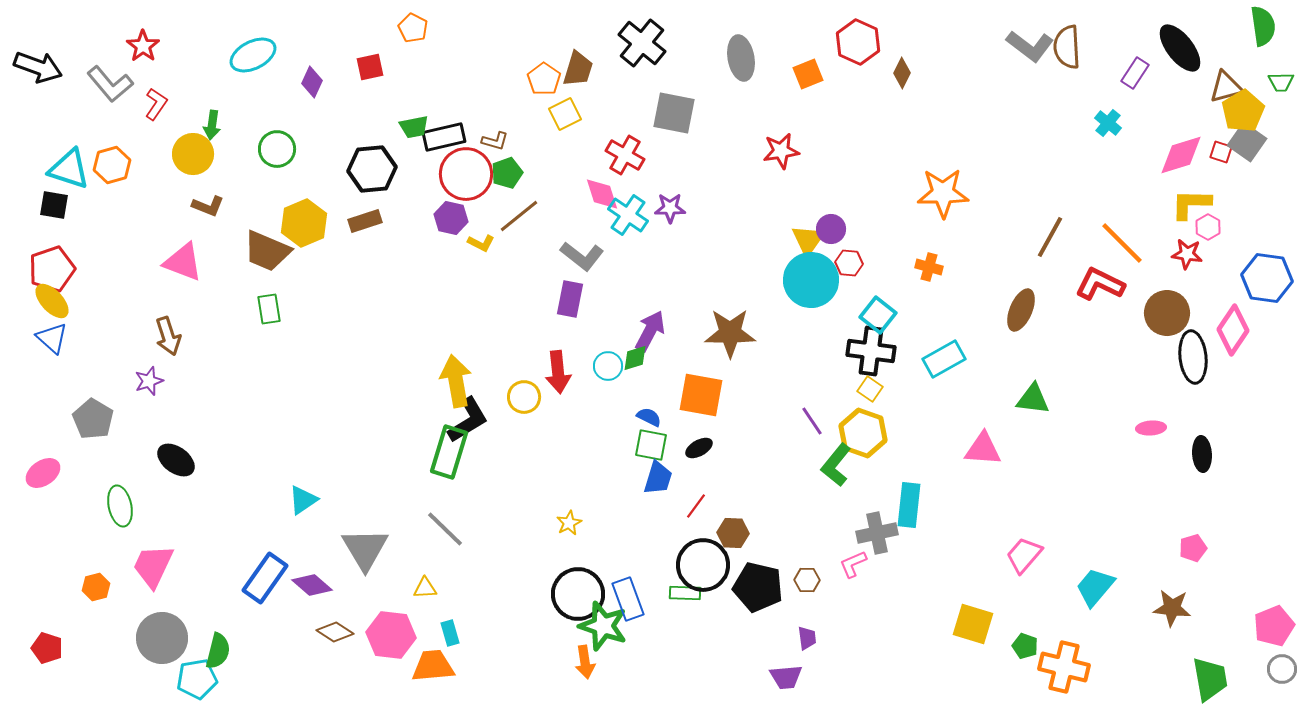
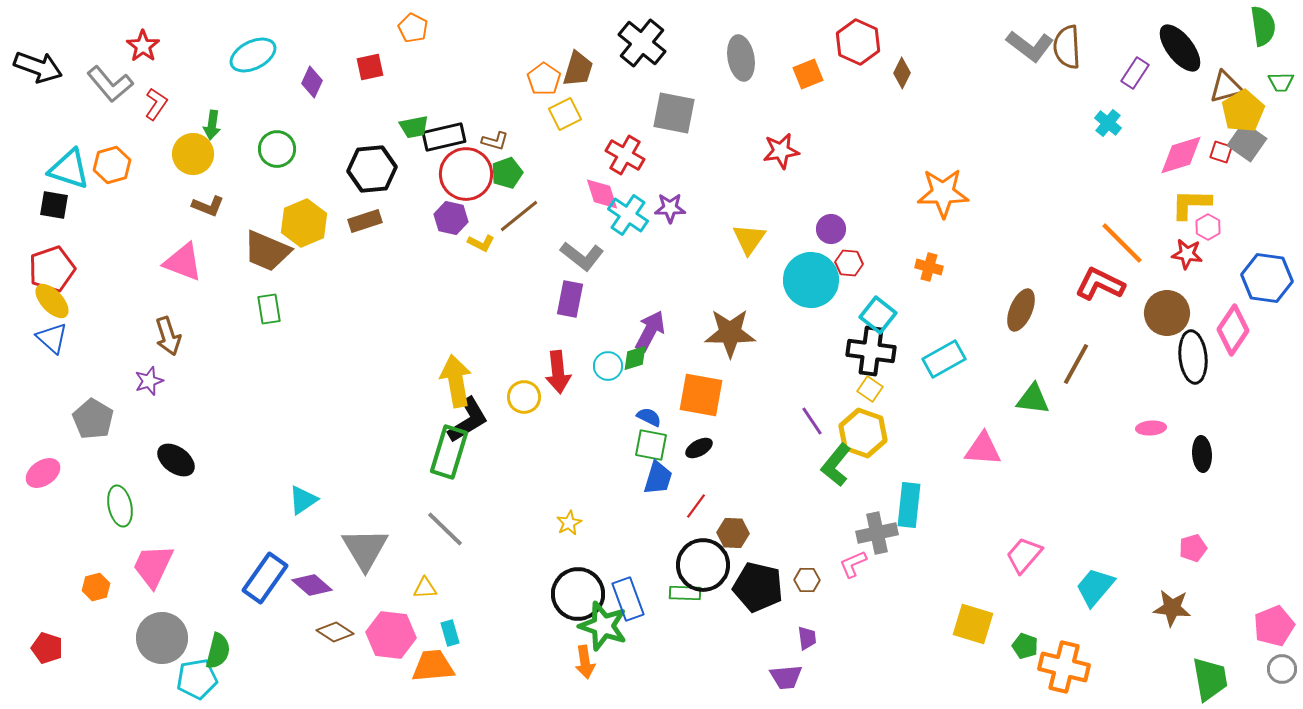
brown line at (1050, 237): moved 26 px right, 127 px down
yellow triangle at (808, 240): moved 59 px left, 1 px up
